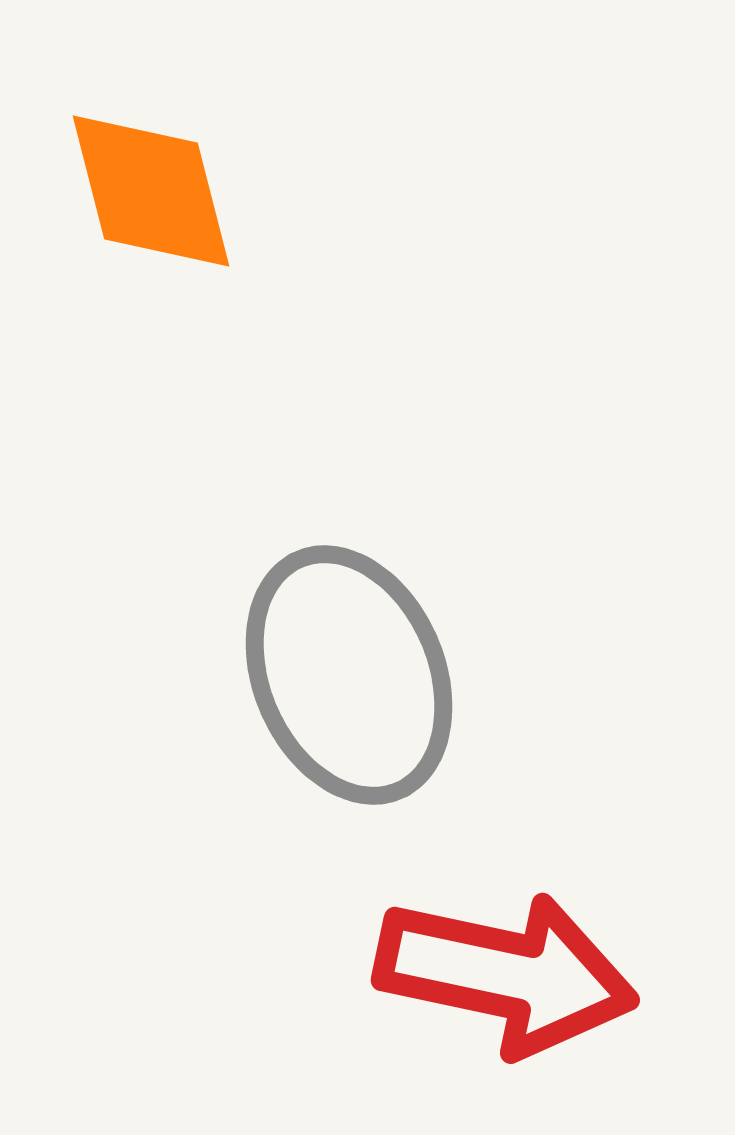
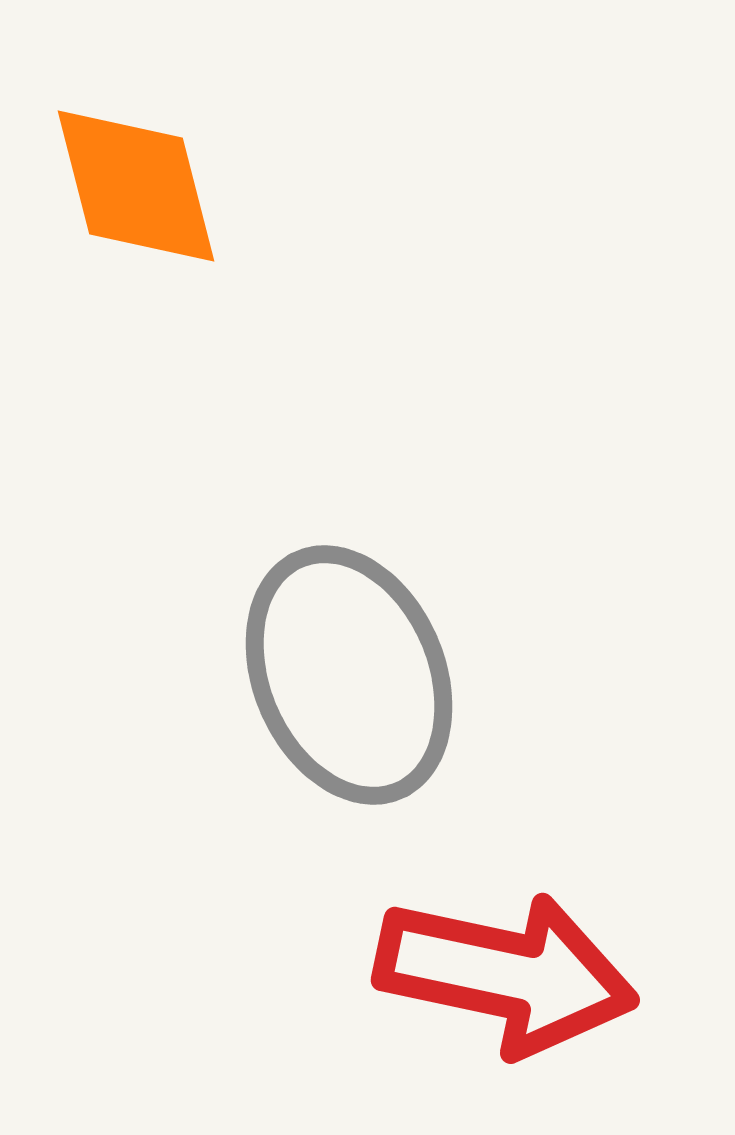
orange diamond: moved 15 px left, 5 px up
